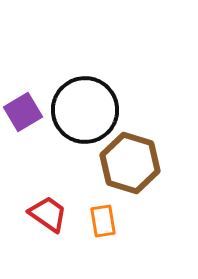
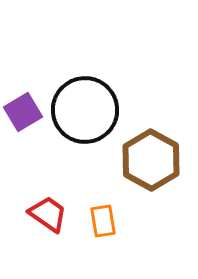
brown hexagon: moved 21 px right, 3 px up; rotated 12 degrees clockwise
